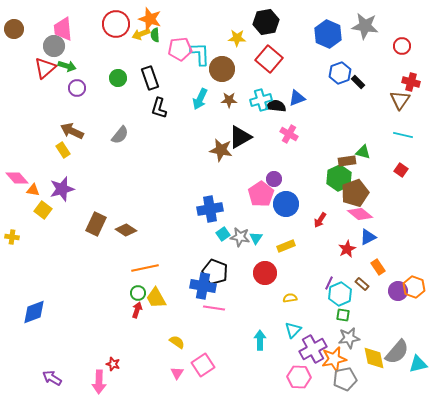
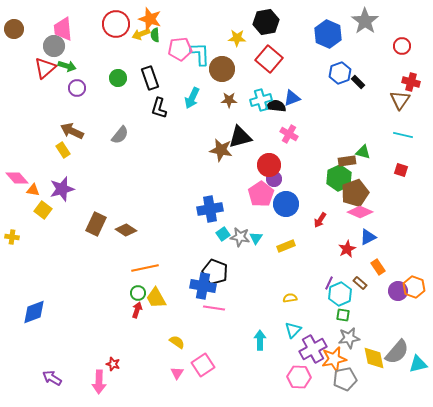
gray star at (365, 26): moved 5 px up; rotated 28 degrees clockwise
blue triangle at (297, 98): moved 5 px left
cyan arrow at (200, 99): moved 8 px left, 1 px up
black triangle at (240, 137): rotated 15 degrees clockwise
red square at (401, 170): rotated 16 degrees counterclockwise
pink diamond at (360, 214): moved 2 px up; rotated 15 degrees counterclockwise
red circle at (265, 273): moved 4 px right, 108 px up
brown rectangle at (362, 284): moved 2 px left, 1 px up
